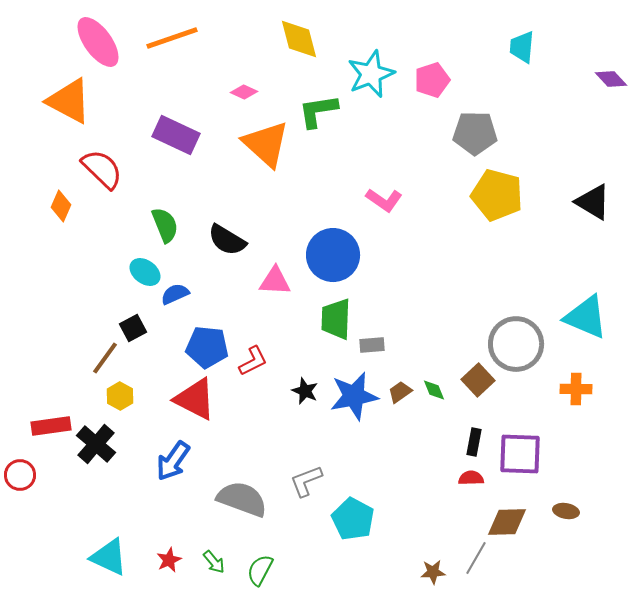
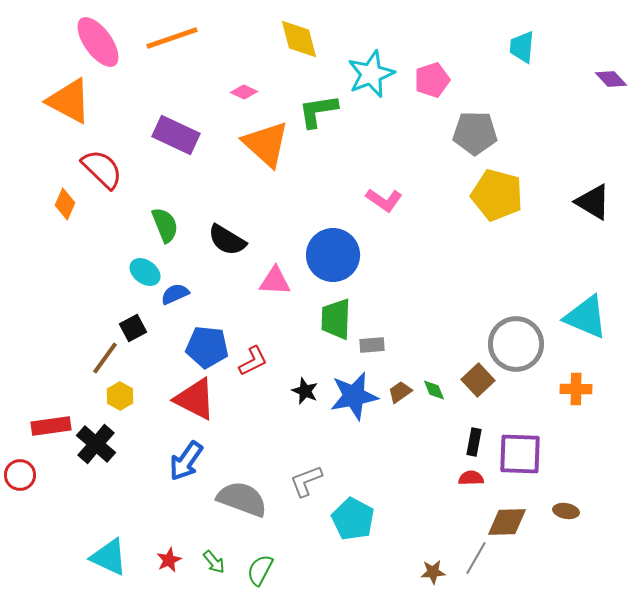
orange diamond at (61, 206): moved 4 px right, 2 px up
blue arrow at (173, 461): moved 13 px right
